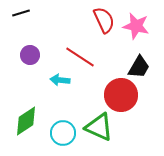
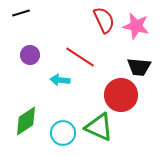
black trapezoid: rotated 65 degrees clockwise
